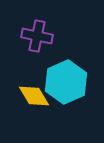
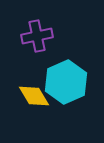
purple cross: rotated 24 degrees counterclockwise
